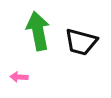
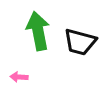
black trapezoid: moved 1 px left
